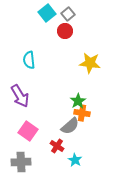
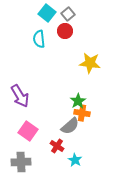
cyan square: rotated 12 degrees counterclockwise
cyan semicircle: moved 10 px right, 21 px up
